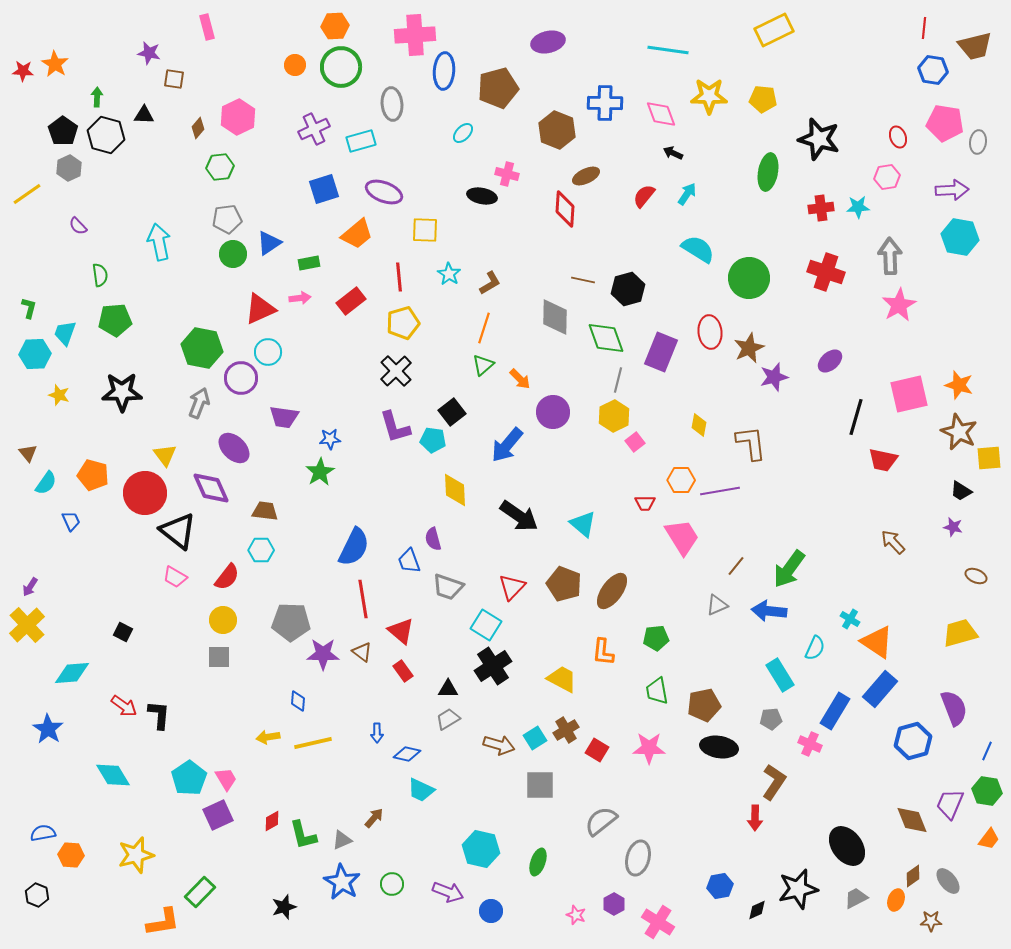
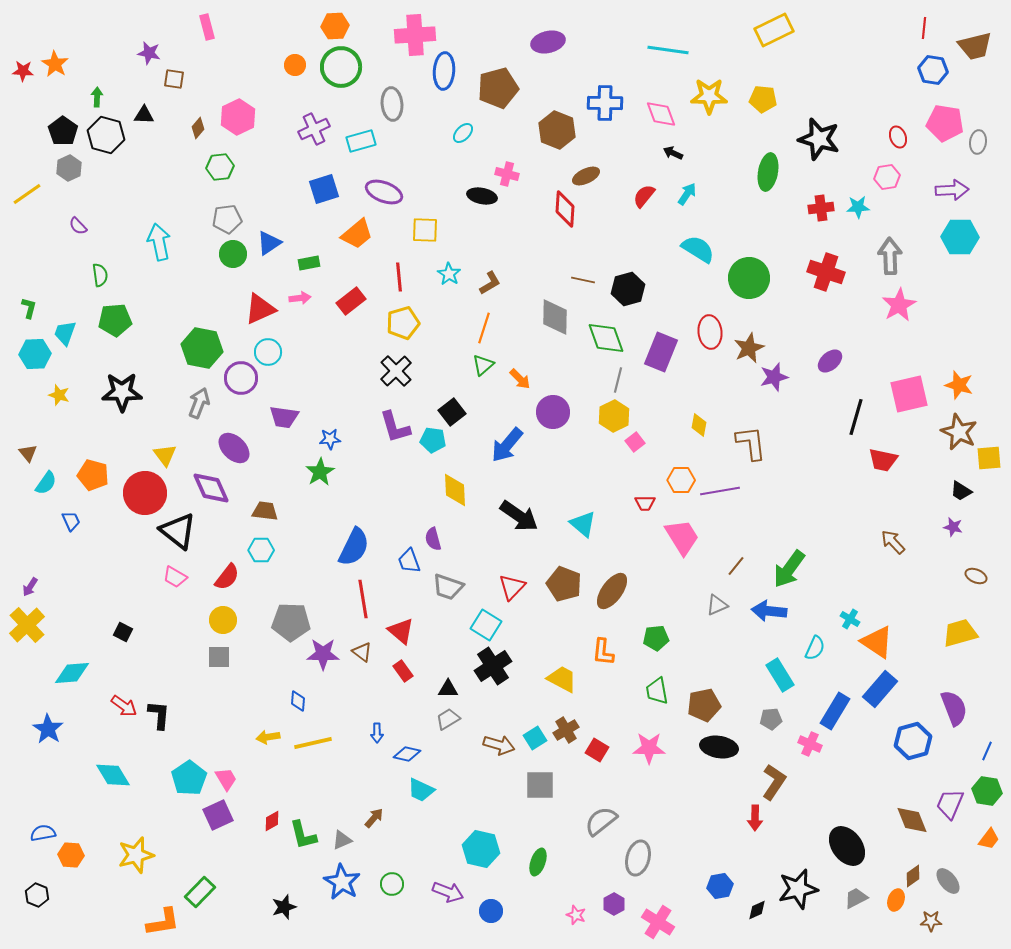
cyan hexagon at (960, 237): rotated 9 degrees counterclockwise
